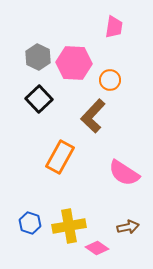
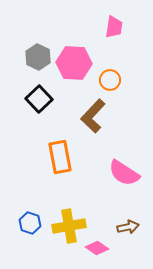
orange rectangle: rotated 40 degrees counterclockwise
